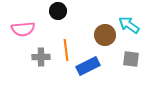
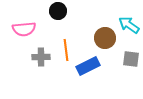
pink semicircle: moved 1 px right
brown circle: moved 3 px down
